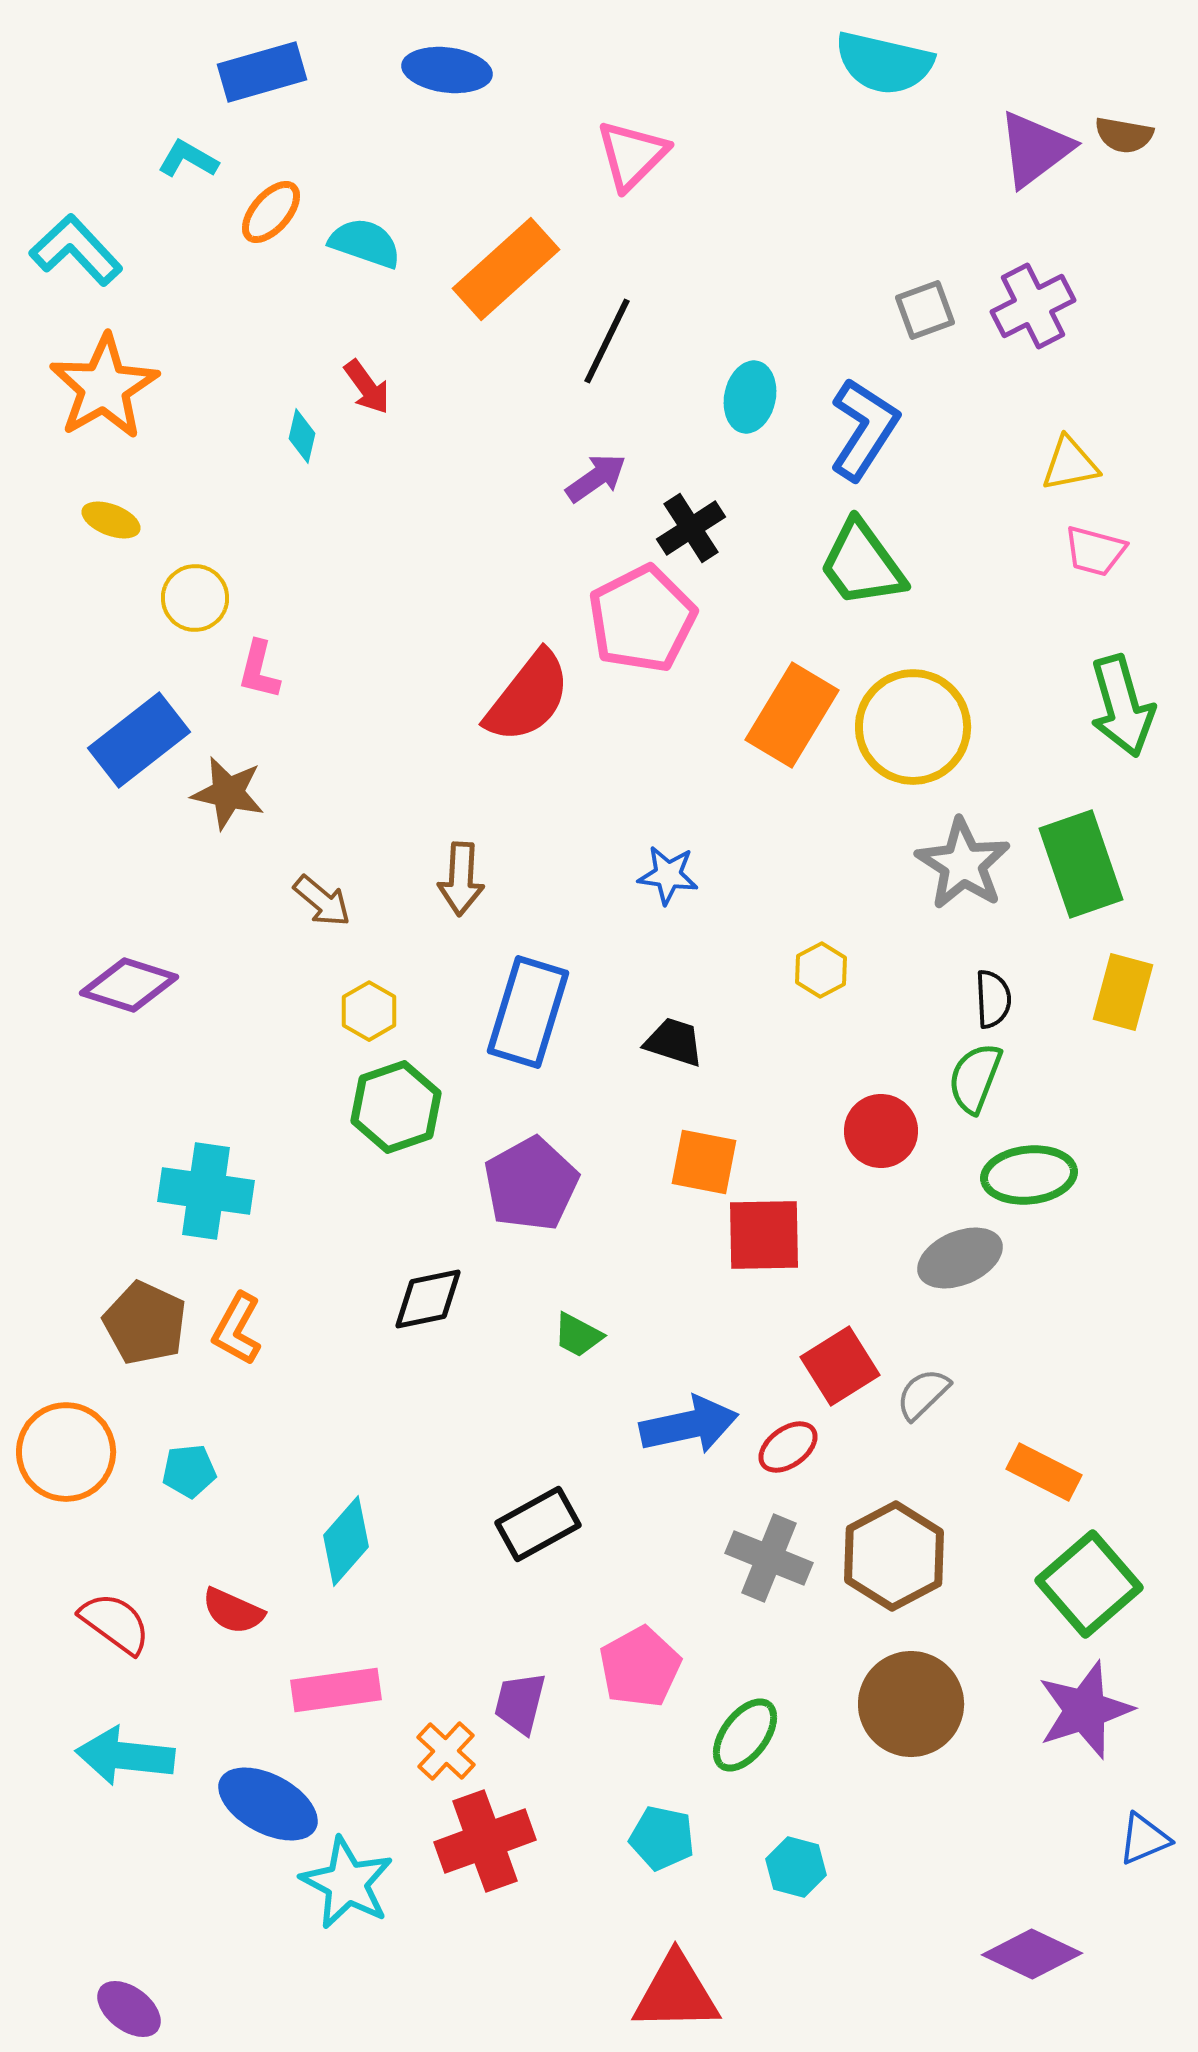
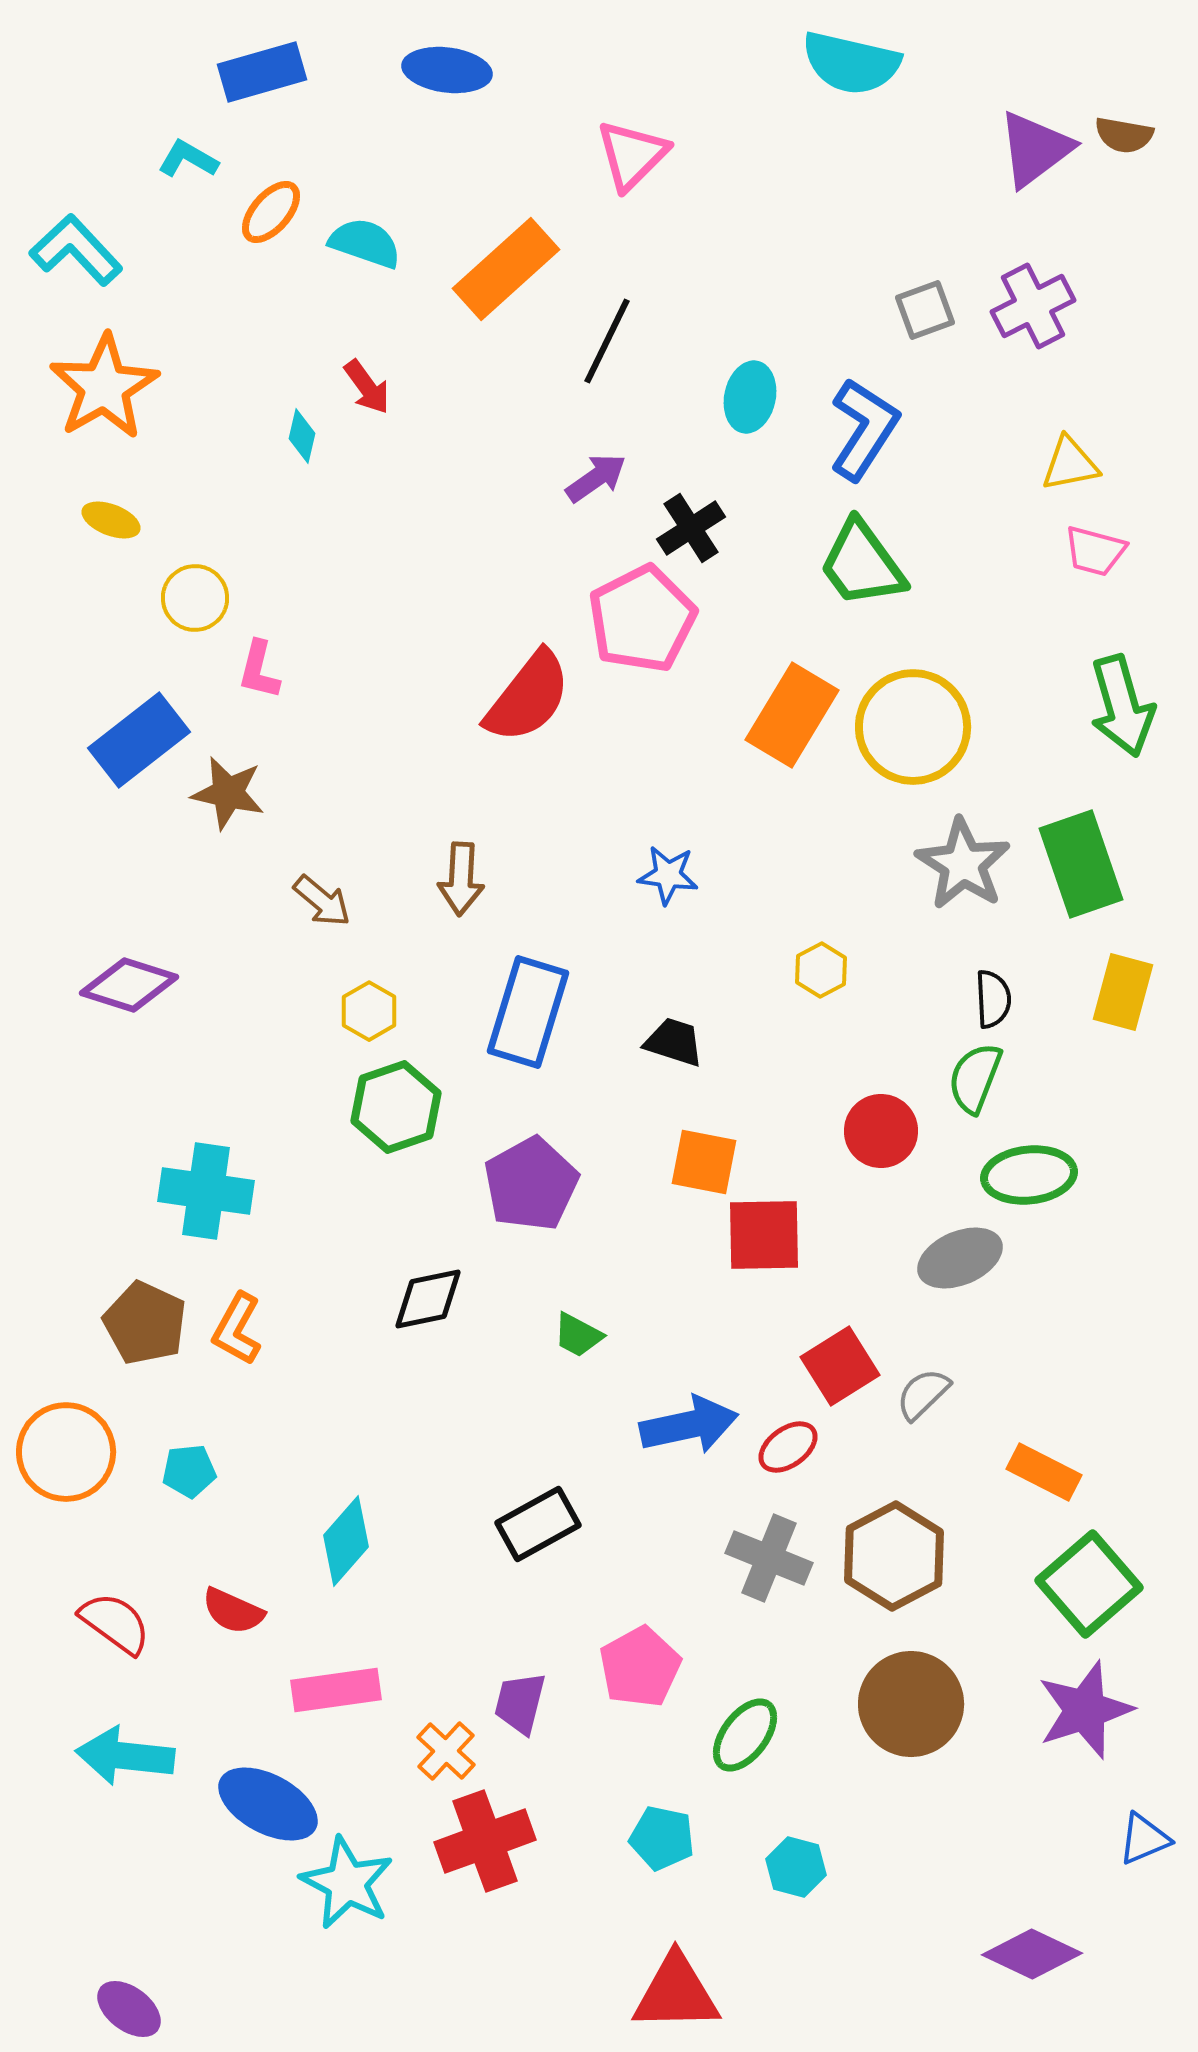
cyan semicircle at (884, 63): moved 33 px left
